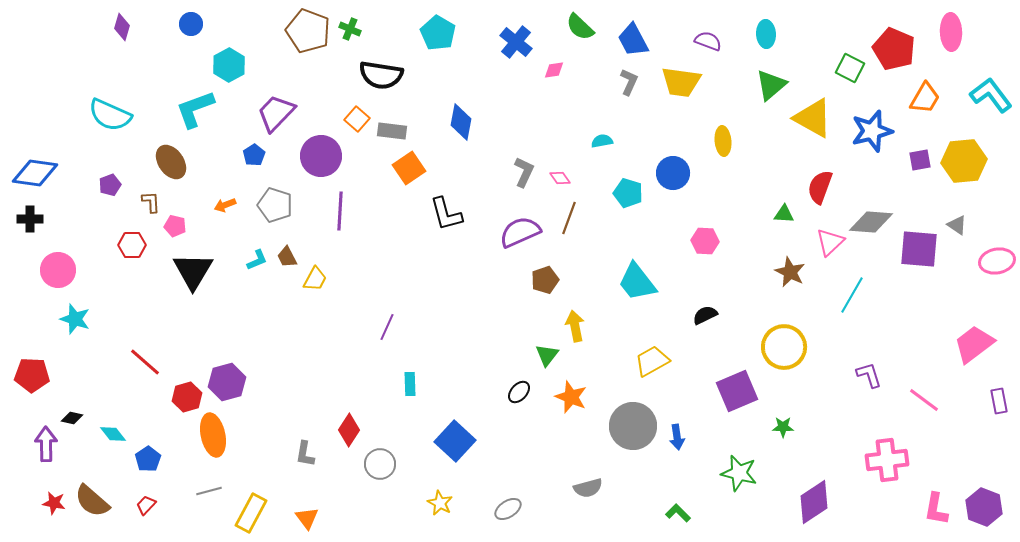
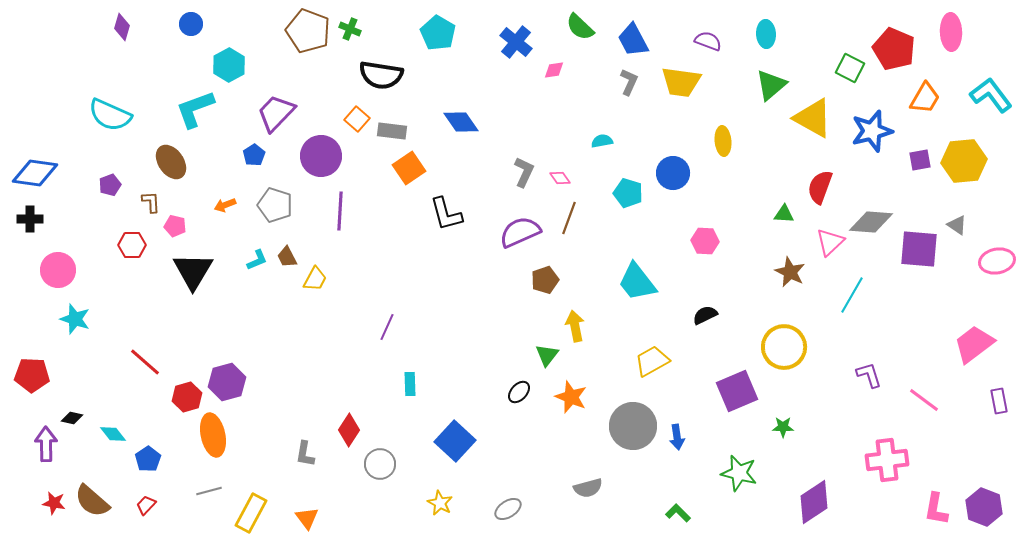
blue diamond at (461, 122): rotated 45 degrees counterclockwise
